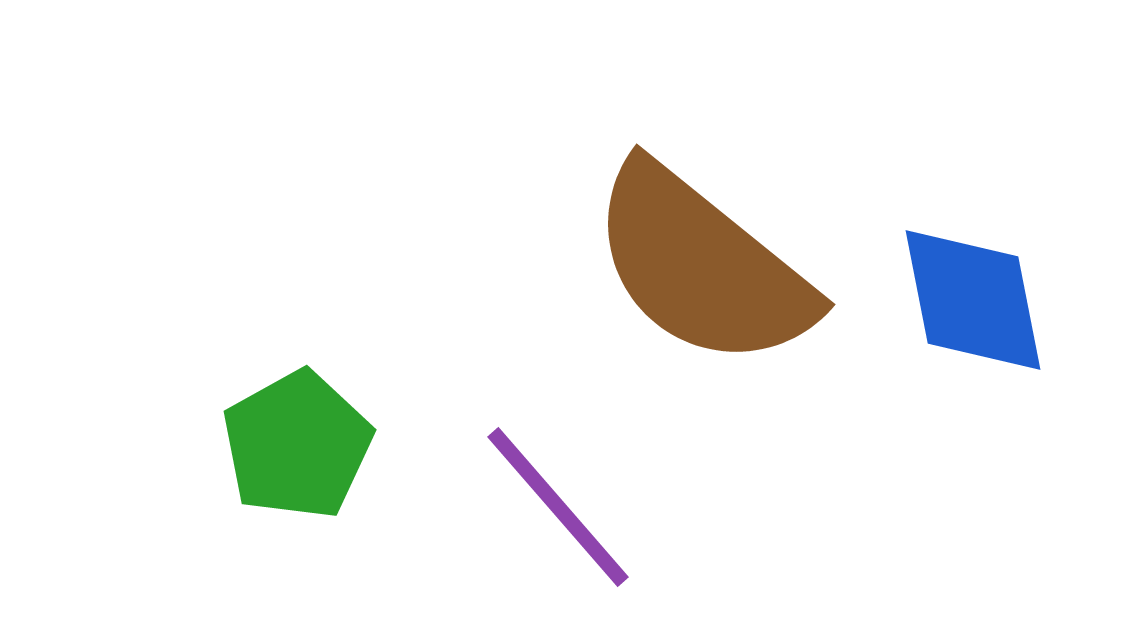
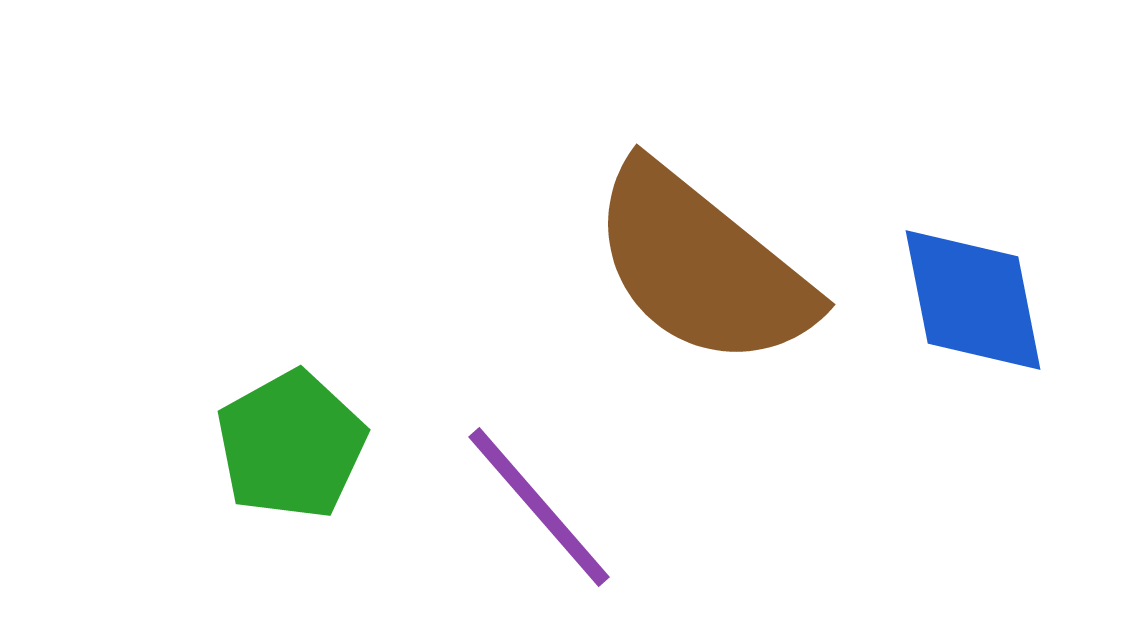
green pentagon: moved 6 px left
purple line: moved 19 px left
